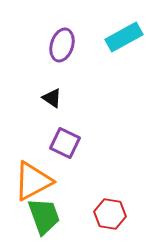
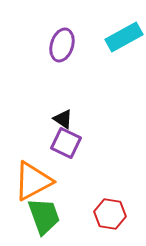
black triangle: moved 11 px right, 21 px down
purple square: moved 1 px right
